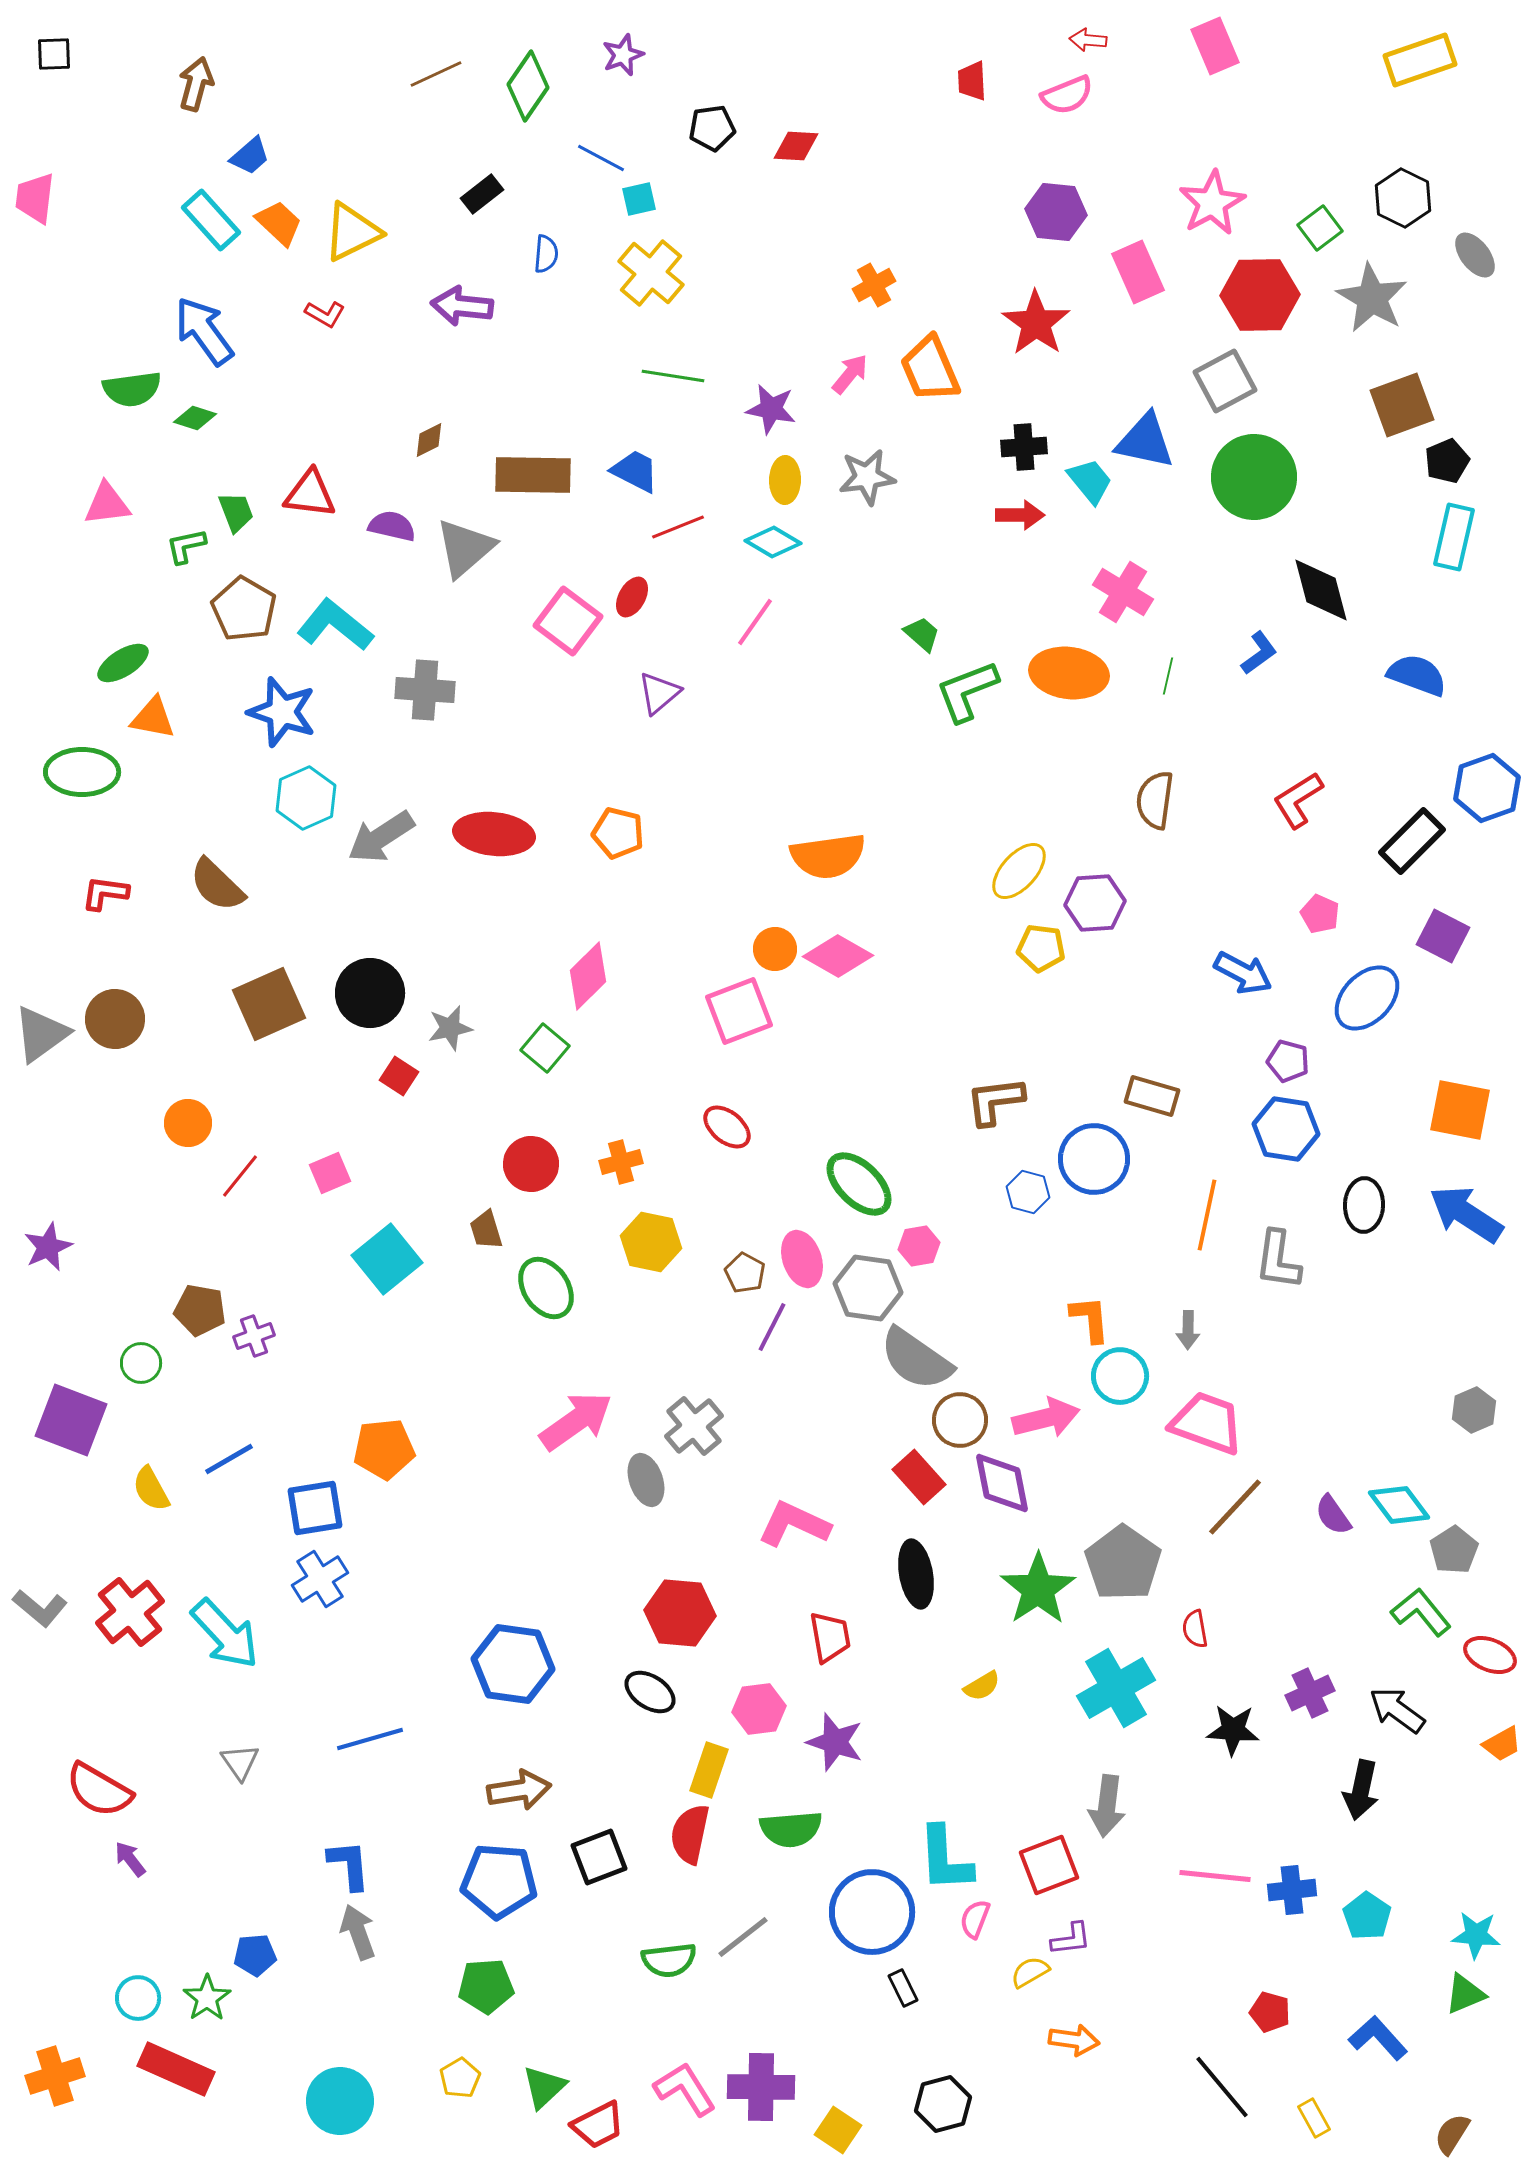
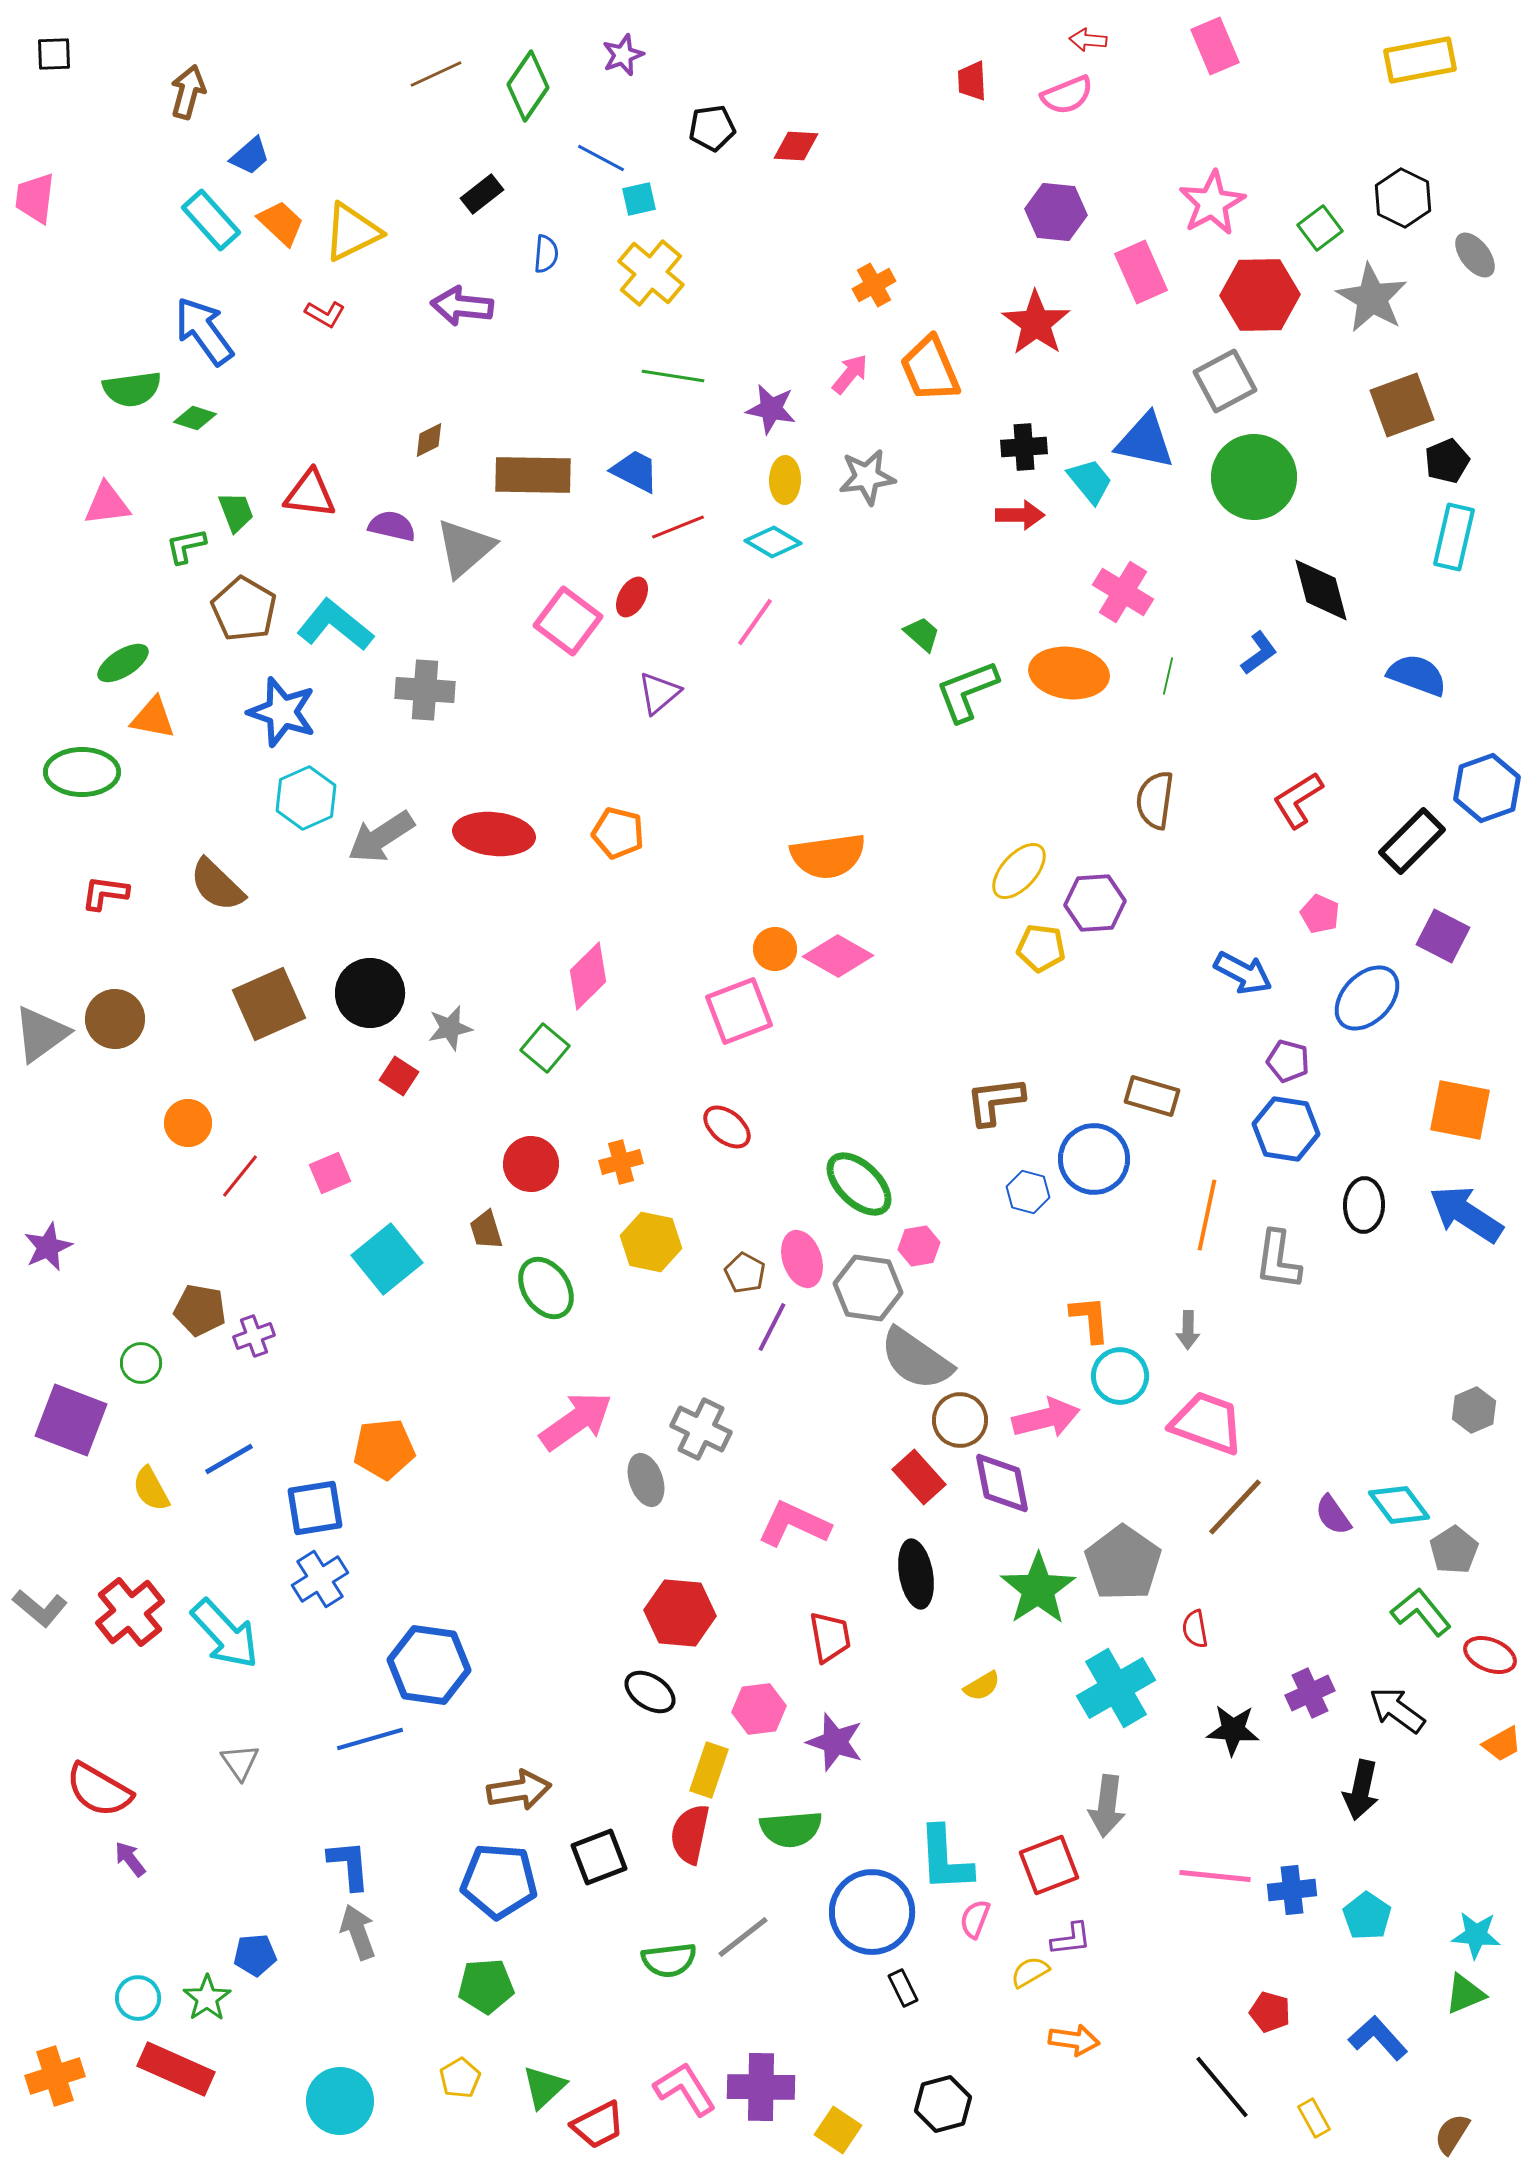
yellow rectangle at (1420, 60): rotated 8 degrees clockwise
brown arrow at (196, 84): moved 8 px left, 8 px down
orange trapezoid at (279, 223): moved 2 px right
pink rectangle at (1138, 272): moved 3 px right
gray cross at (694, 1426): moved 7 px right, 3 px down; rotated 24 degrees counterclockwise
blue hexagon at (513, 1664): moved 84 px left, 1 px down
